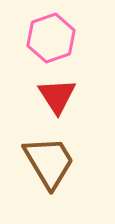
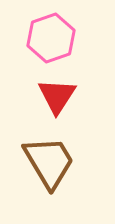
red triangle: rotated 6 degrees clockwise
